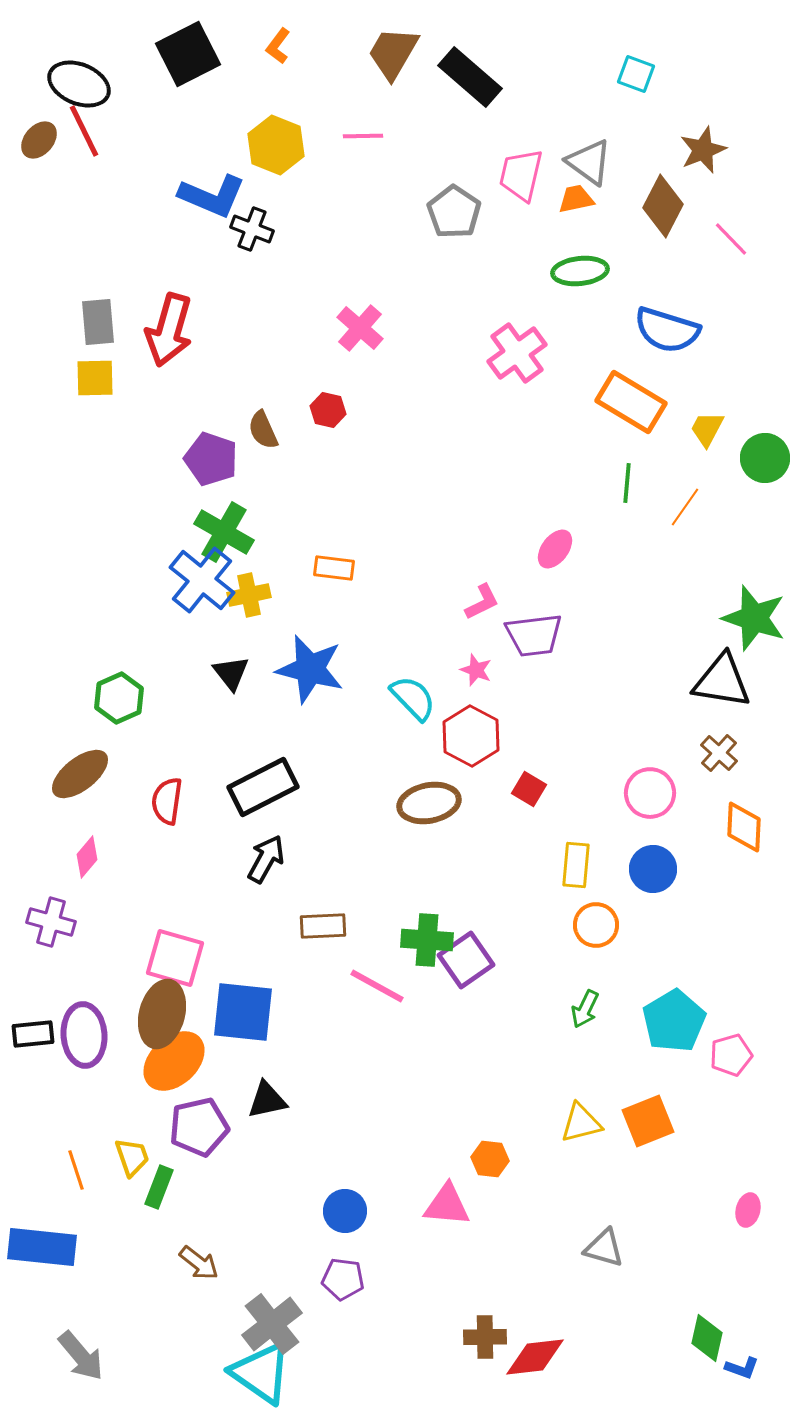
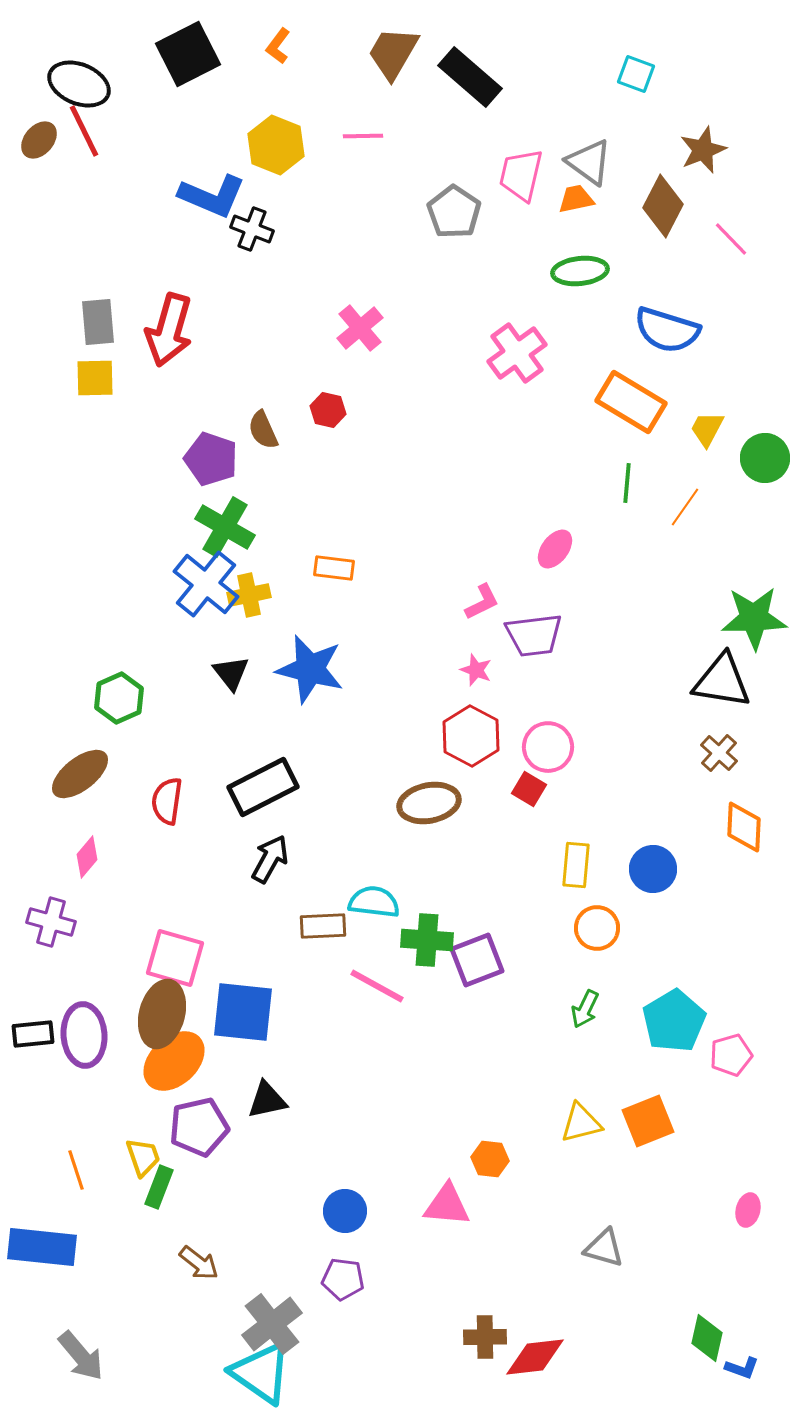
pink cross at (360, 328): rotated 9 degrees clockwise
green cross at (224, 532): moved 1 px right, 5 px up
blue cross at (202, 580): moved 4 px right, 4 px down
green star at (754, 618): rotated 20 degrees counterclockwise
cyan semicircle at (413, 698): moved 39 px left, 204 px down; rotated 39 degrees counterclockwise
pink circle at (650, 793): moved 102 px left, 46 px up
black arrow at (266, 859): moved 4 px right
orange circle at (596, 925): moved 1 px right, 3 px down
purple square at (466, 960): moved 11 px right; rotated 14 degrees clockwise
yellow trapezoid at (132, 1157): moved 11 px right
